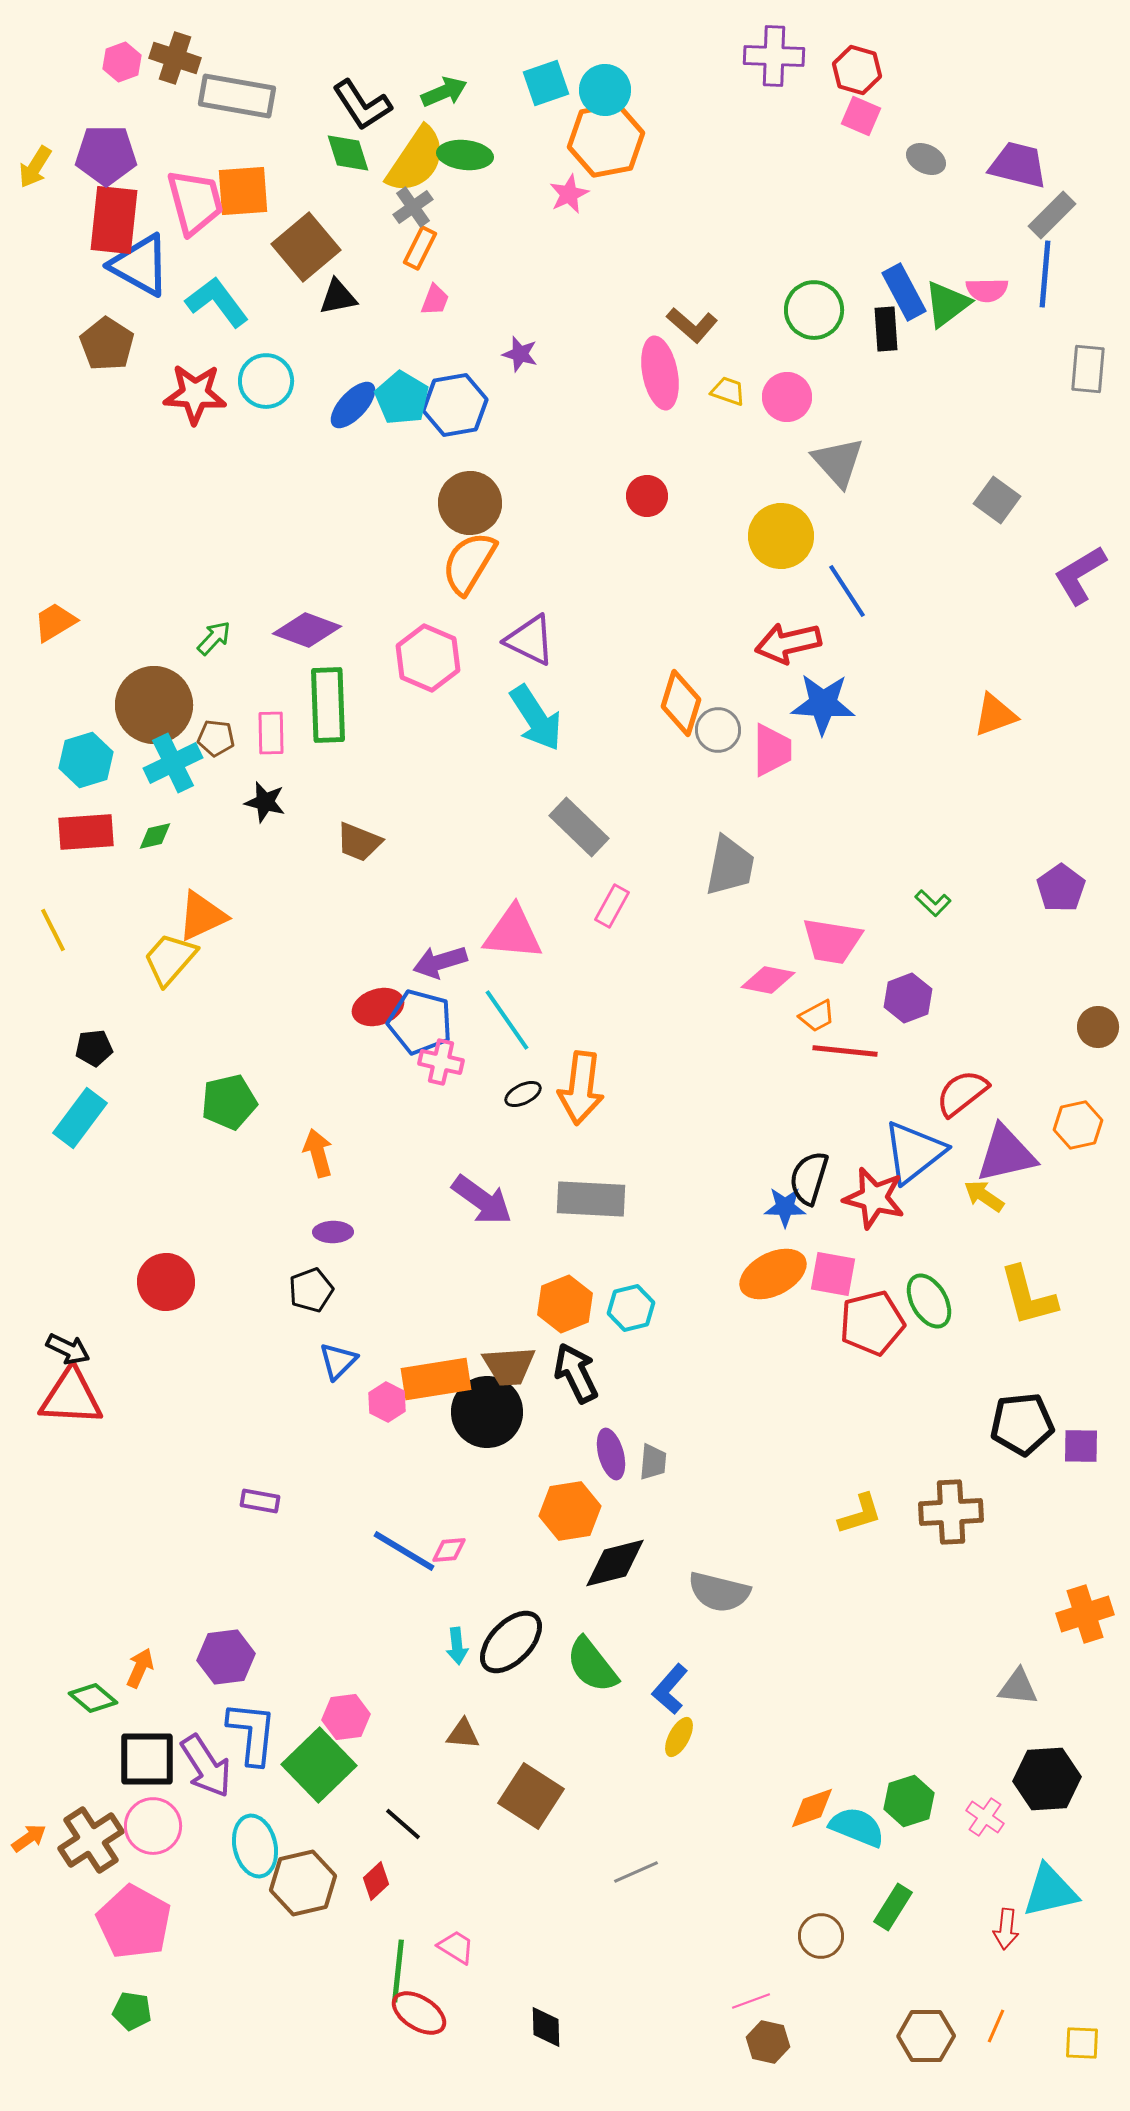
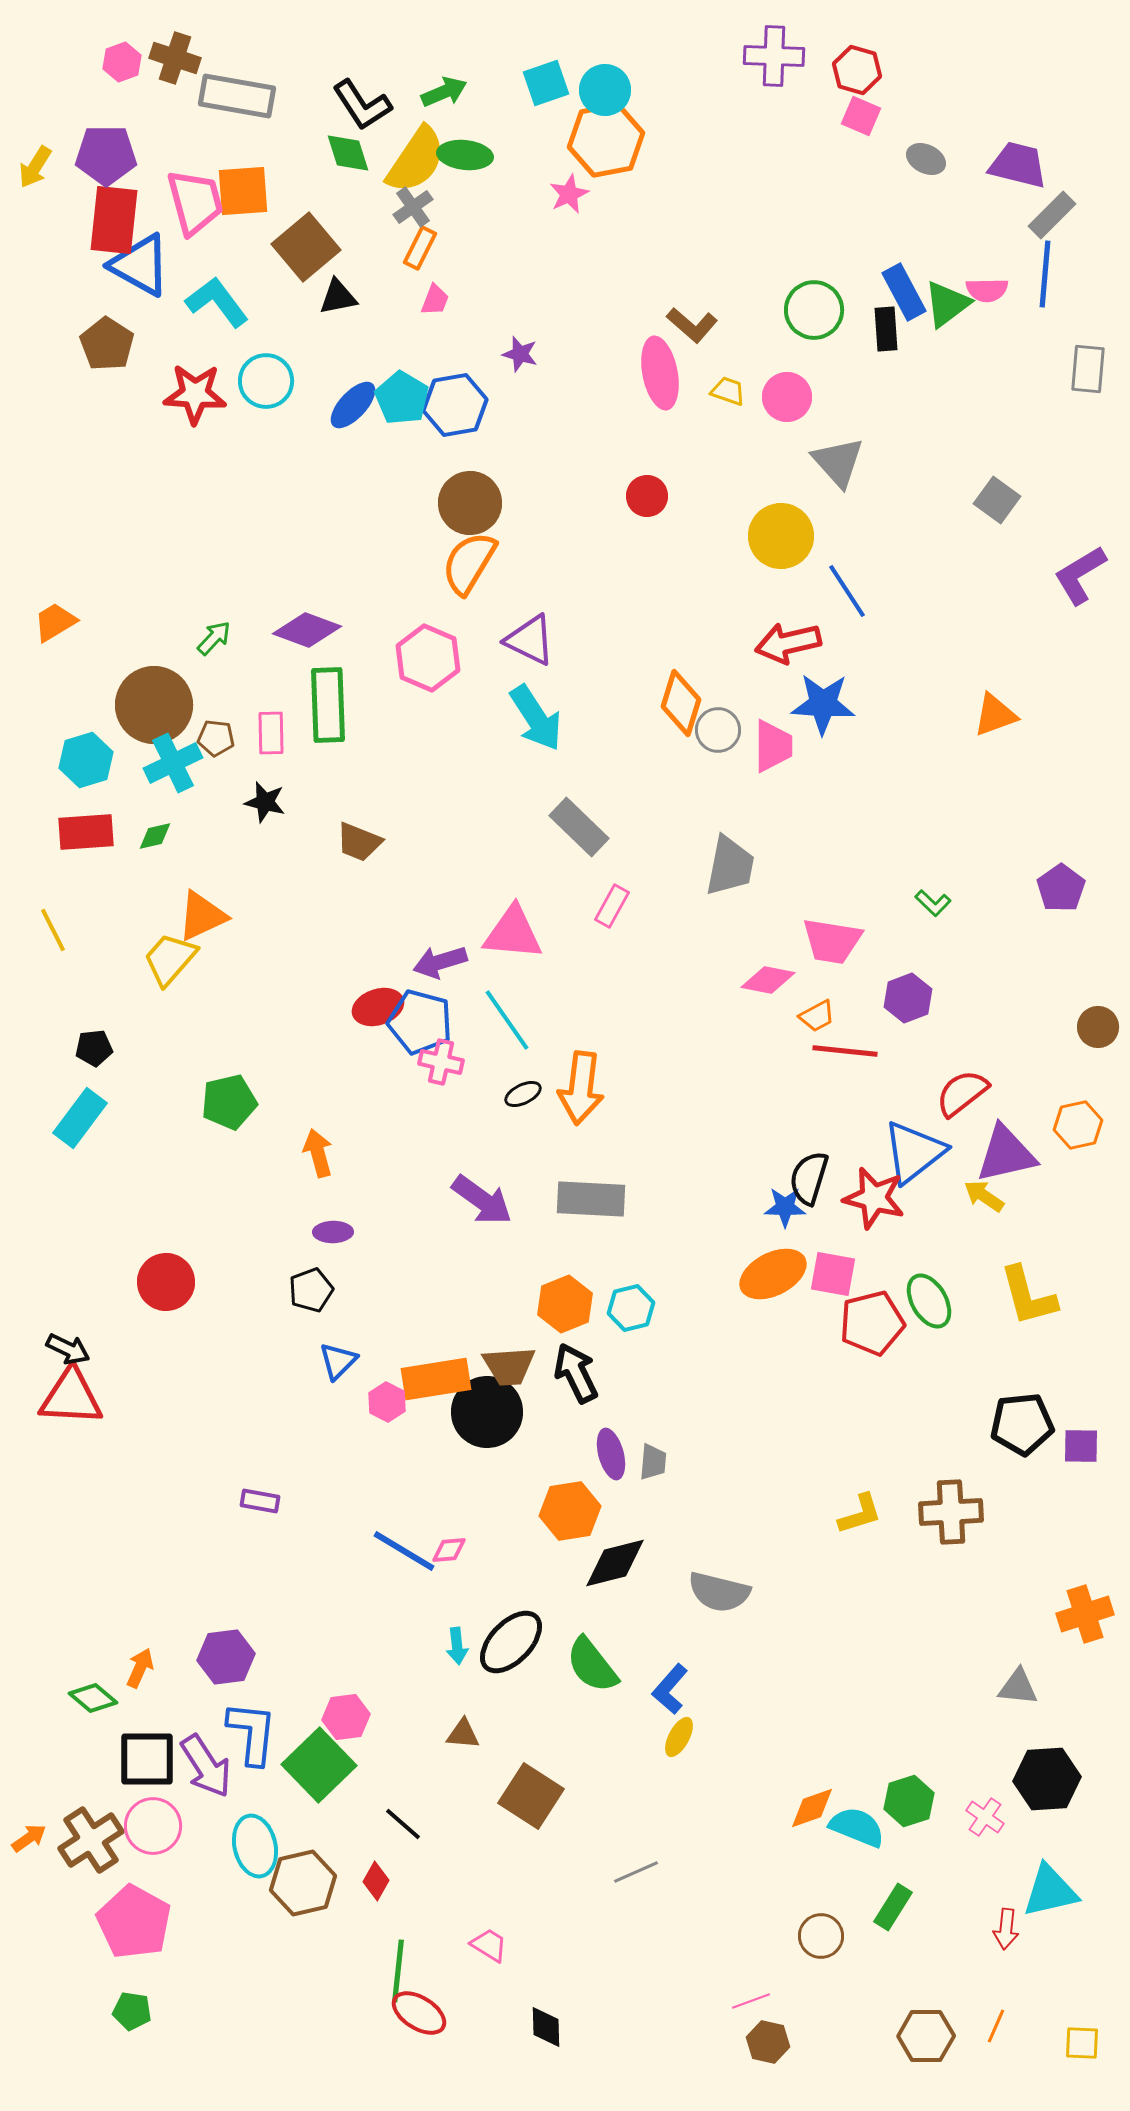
pink trapezoid at (772, 750): moved 1 px right, 4 px up
red diamond at (376, 1881): rotated 18 degrees counterclockwise
pink trapezoid at (456, 1947): moved 33 px right, 2 px up
